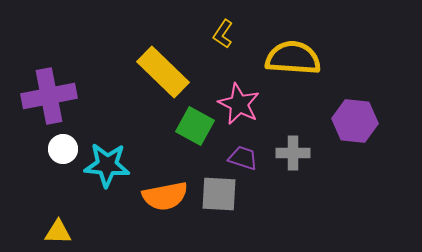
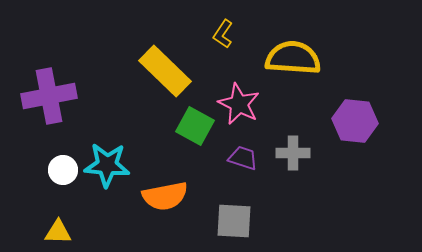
yellow rectangle: moved 2 px right, 1 px up
white circle: moved 21 px down
gray square: moved 15 px right, 27 px down
